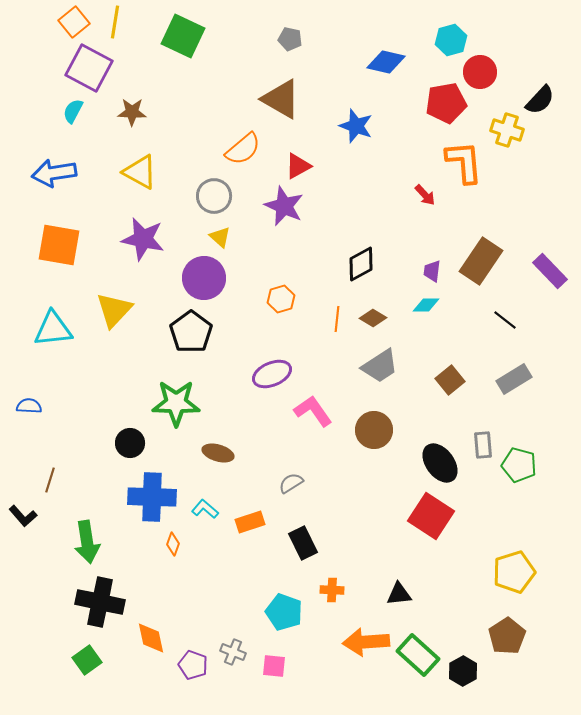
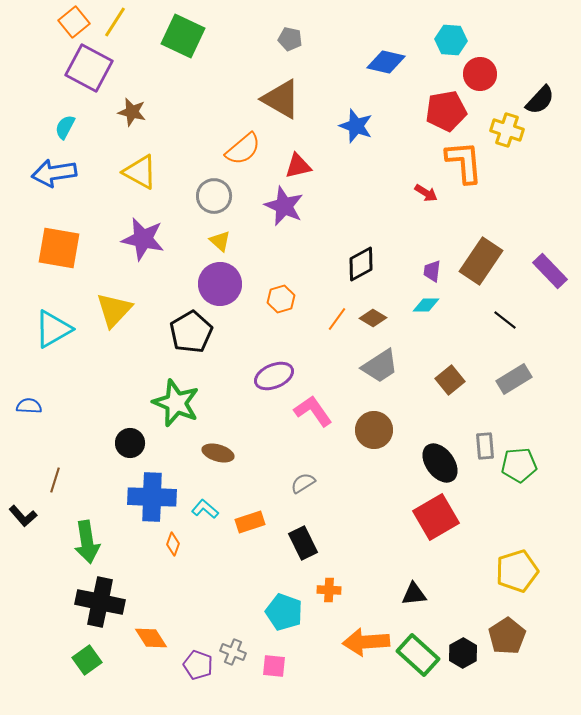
yellow line at (115, 22): rotated 24 degrees clockwise
cyan hexagon at (451, 40): rotated 20 degrees clockwise
red circle at (480, 72): moved 2 px down
red pentagon at (446, 103): moved 8 px down
cyan semicircle at (73, 111): moved 8 px left, 16 px down
brown star at (132, 112): rotated 12 degrees clockwise
red triangle at (298, 166): rotated 16 degrees clockwise
red arrow at (425, 195): moved 1 px right, 2 px up; rotated 15 degrees counterclockwise
yellow triangle at (220, 237): moved 4 px down
orange square at (59, 245): moved 3 px down
purple circle at (204, 278): moved 16 px right, 6 px down
orange line at (337, 319): rotated 30 degrees clockwise
cyan triangle at (53, 329): rotated 24 degrees counterclockwise
black pentagon at (191, 332): rotated 6 degrees clockwise
purple ellipse at (272, 374): moved 2 px right, 2 px down
green star at (176, 403): rotated 21 degrees clockwise
gray rectangle at (483, 445): moved 2 px right, 1 px down
green pentagon at (519, 465): rotated 20 degrees counterclockwise
brown line at (50, 480): moved 5 px right
gray semicircle at (291, 483): moved 12 px right
red square at (431, 516): moved 5 px right, 1 px down; rotated 27 degrees clockwise
yellow pentagon at (514, 572): moved 3 px right, 1 px up
orange cross at (332, 590): moved 3 px left
black triangle at (399, 594): moved 15 px right
orange diamond at (151, 638): rotated 20 degrees counterclockwise
purple pentagon at (193, 665): moved 5 px right
black hexagon at (463, 671): moved 18 px up
